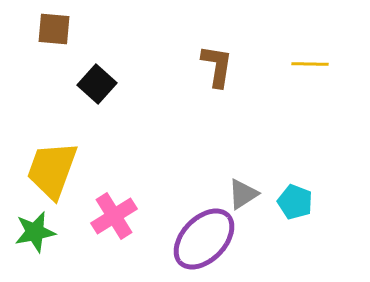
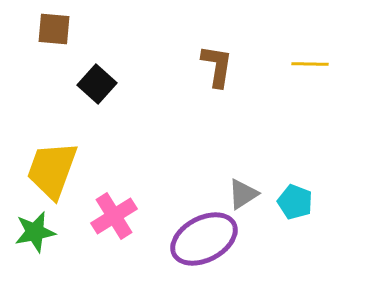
purple ellipse: rotated 18 degrees clockwise
